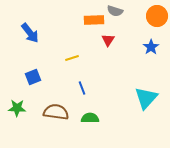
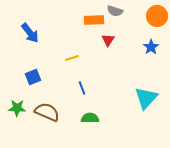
brown semicircle: moved 9 px left; rotated 15 degrees clockwise
